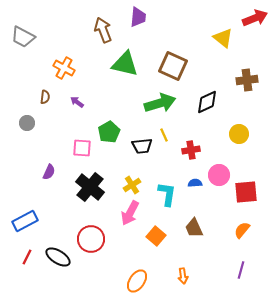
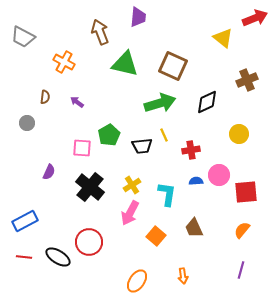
brown arrow: moved 3 px left, 2 px down
orange cross: moved 6 px up
brown cross: rotated 15 degrees counterclockwise
green pentagon: moved 3 px down
blue semicircle: moved 1 px right, 2 px up
red circle: moved 2 px left, 3 px down
red line: moved 3 px left; rotated 70 degrees clockwise
